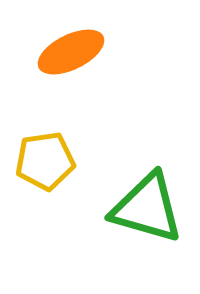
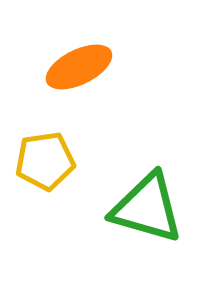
orange ellipse: moved 8 px right, 15 px down
